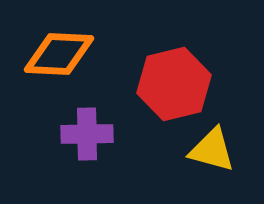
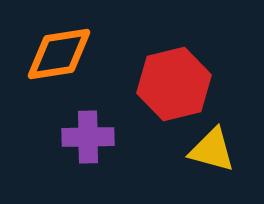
orange diamond: rotated 12 degrees counterclockwise
purple cross: moved 1 px right, 3 px down
